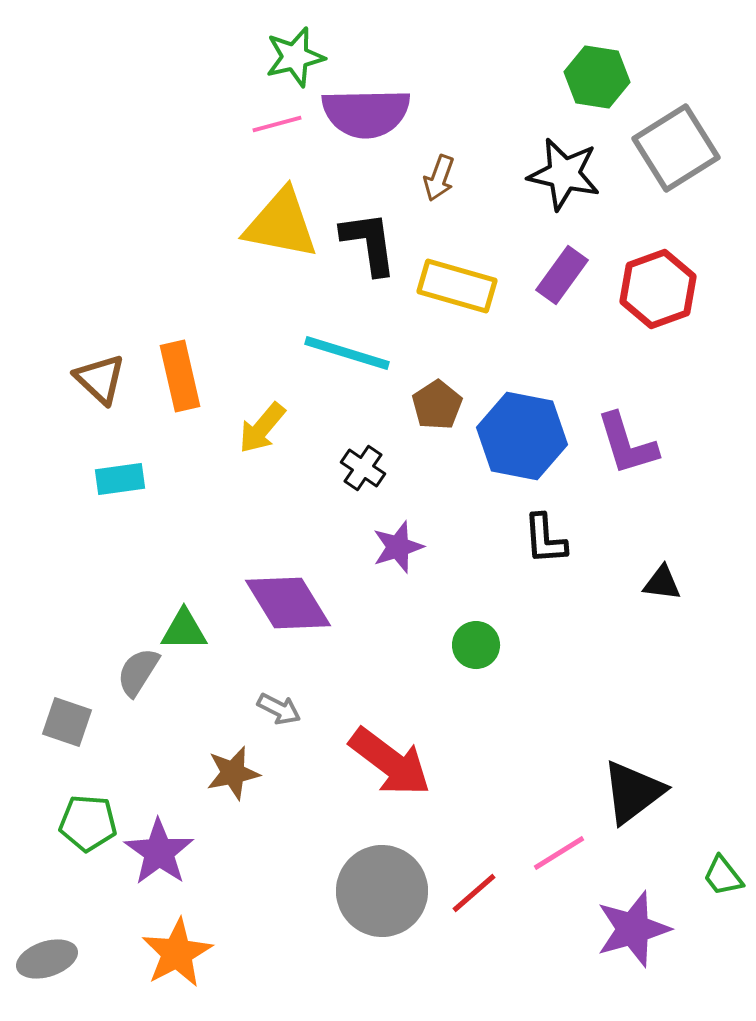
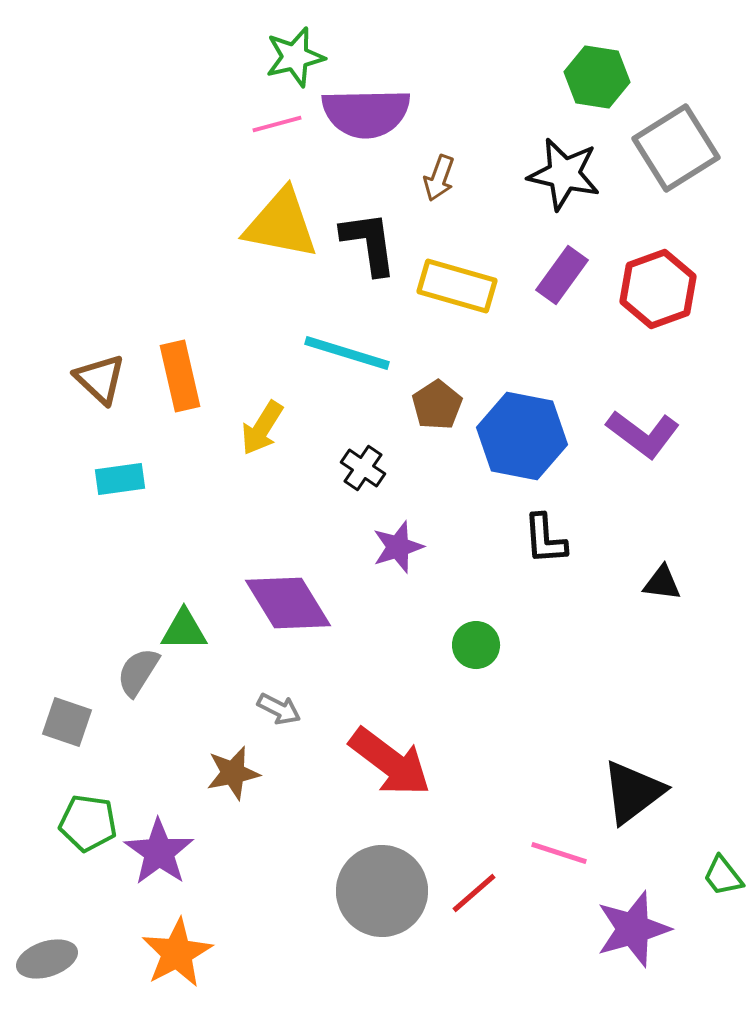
yellow arrow at (262, 428): rotated 8 degrees counterclockwise
purple L-shape at (627, 444): moved 16 px right, 10 px up; rotated 36 degrees counterclockwise
green pentagon at (88, 823): rotated 4 degrees clockwise
pink line at (559, 853): rotated 50 degrees clockwise
